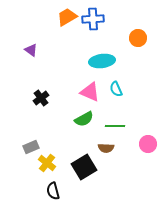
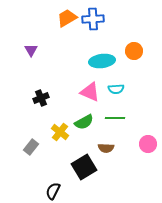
orange trapezoid: moved 1 px down
orange circle: moved 4 px left, 13 px down
purple triangle: rotated 24 degrees clockwise
cyan semicircle: rotated 70 degrees counterclockwise
black cross: rotated 14 degrees clockwise
green semicircle: moved 3 px down
green line: moved 8 px up
gray rectangle: rotated 28 degrees counterclockwise
yellow cross: moved 13 px right, 31 px up
black semicircle: rotated 42 degrees clockwise
